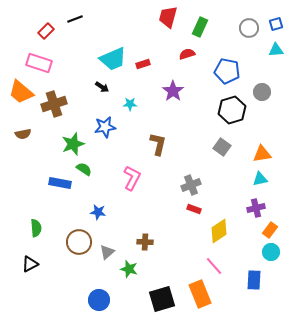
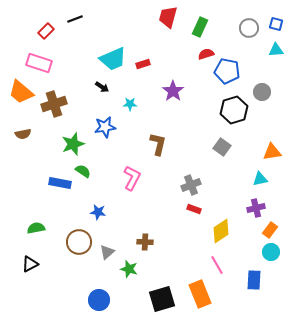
blue square at (276, 24): rotated 32 degrees clockwise
red semicircle at (187, 54): moved 19 px right
black hexagon at (232, 110): moved 2 px right
orange triangle at (262, 154): moved 10 px right, 2 px up
green semicircle at (84, 169): moved 1 px left, 2 px down
green semicircle at (36, 228): rotated 96 degrees counterclockwise
yellow diamond at (219, 231): moved 2 px right
pink line at (214, 266): moved 3 px right, 1 px up; rotated 12 degrees clockwise
